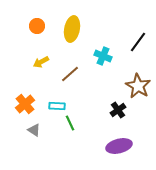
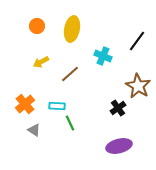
black line: moved 1 px left, 1 px up
black cross: moved 2 px up
